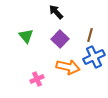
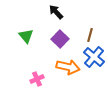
blue cross: rotated 25 degrees counterclockwise
